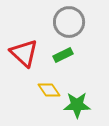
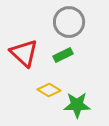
yellow diamond: rotated 25 degrees counterclockwise
